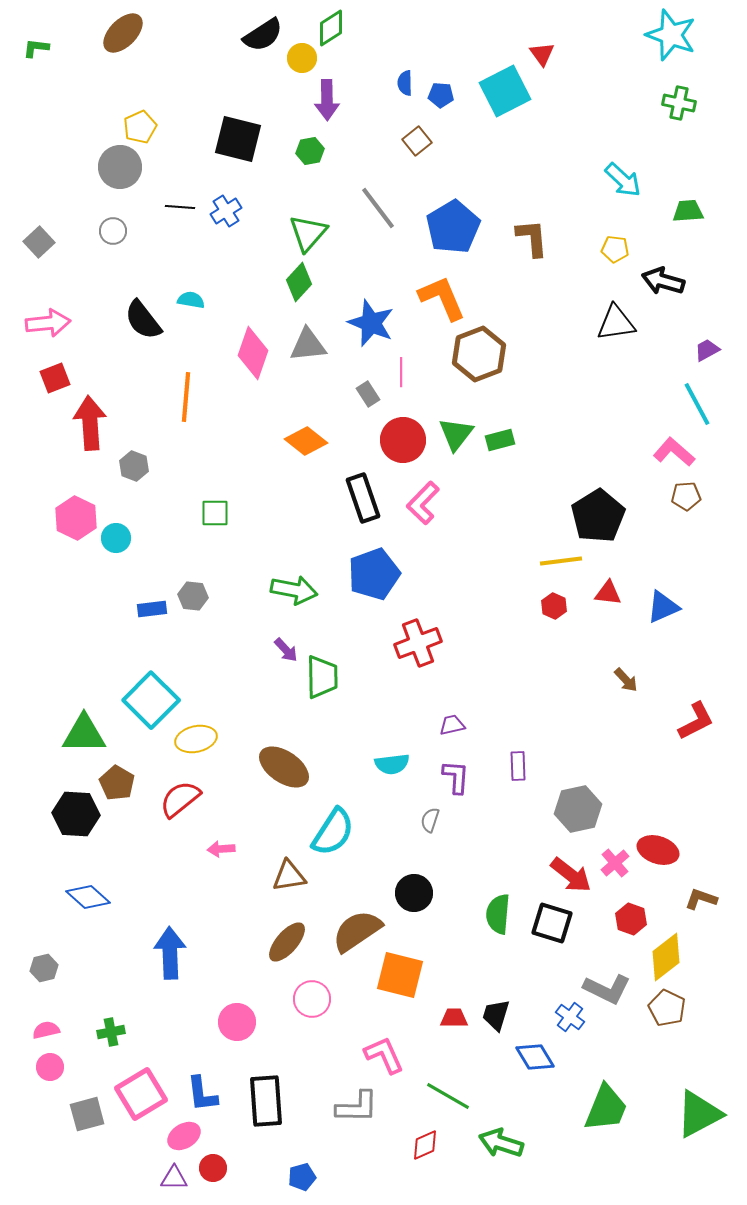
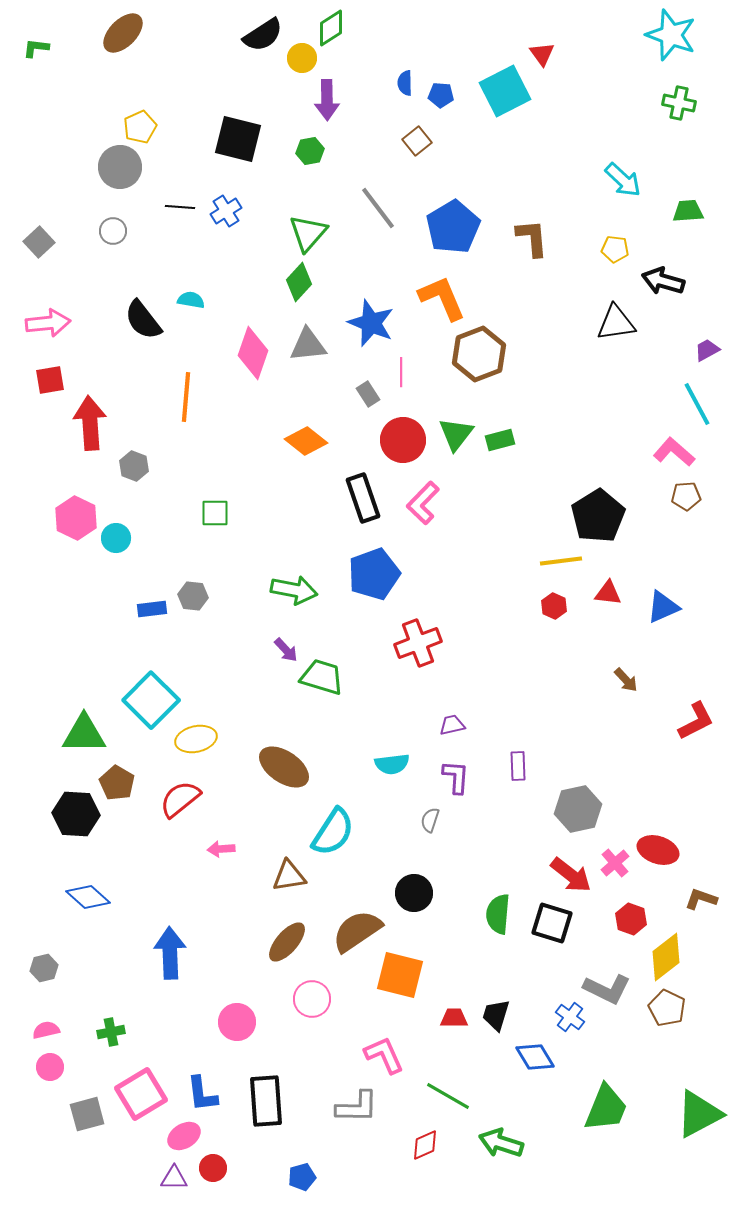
red square at (55, 378): moved 5 px left, 2 px down; rotated 12 degrees clockwise
green trapezoid at (322, 677): rotated 72 degrees counterclockwise
